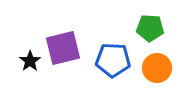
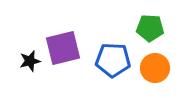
black star: rotated 20 degrees clockwise
orange circle: moved 2 px left
